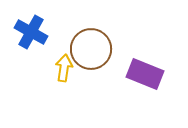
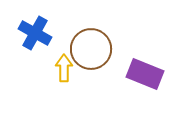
blue cross: moved 4 px right, 1 px down
yellow arrow: rotated 8 degrees counterclockwise
